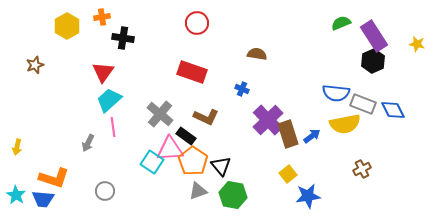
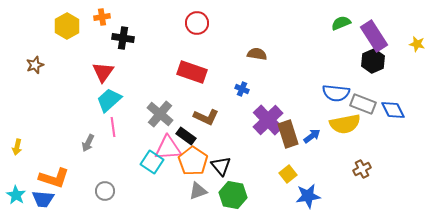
pink triangle: moved 2 px left, 1 px up
